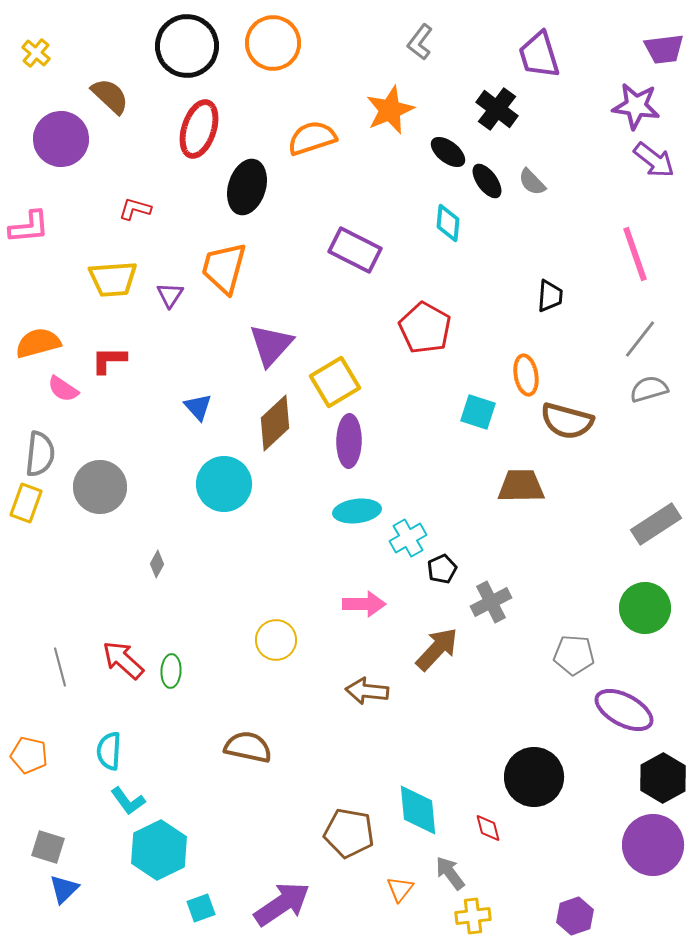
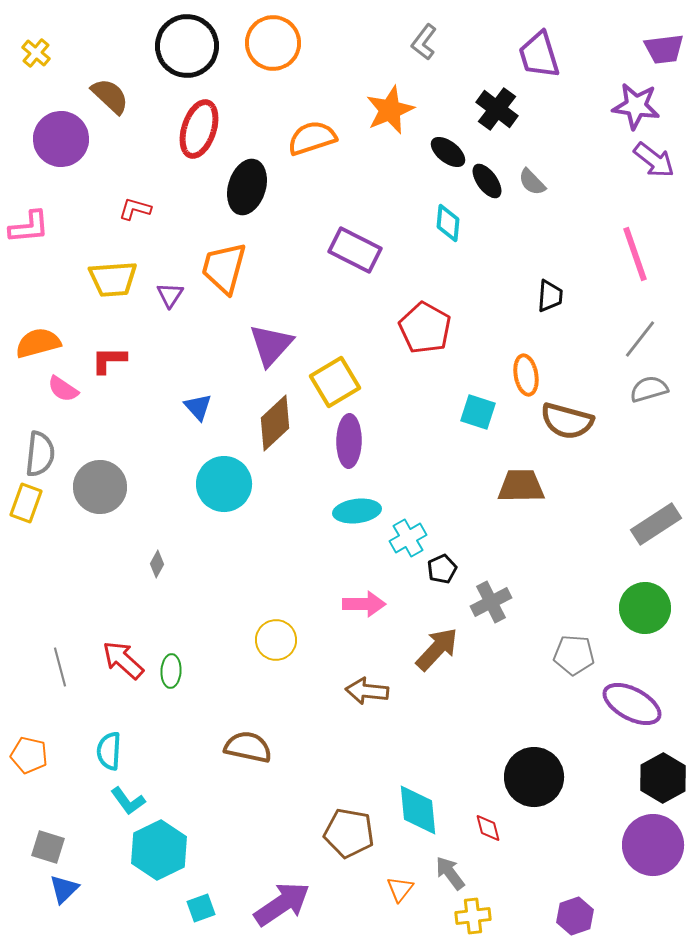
gray L-shape at (420, 42): moved 4 px right
purple ellipse at (624, 710): moved 8 px right, 6 px up
